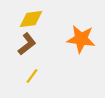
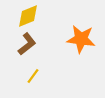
yellow diamond: moved 3 px left, 3 px up; rotated 15 degrees counterclockwise
yellow line: moved 1 px right
